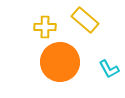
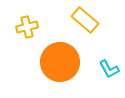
yellow cross: moved 18 px left; rotated 15 degrees counterclockwise
